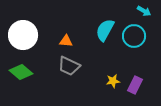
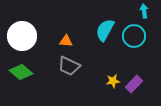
cyan arrow: rotated 128 degrees counterclockwise
white circle: moved 1 px left, 1 px down
purple rectangle: moved 1 px left, 1 px up; rotated 18 degrees clockwise
